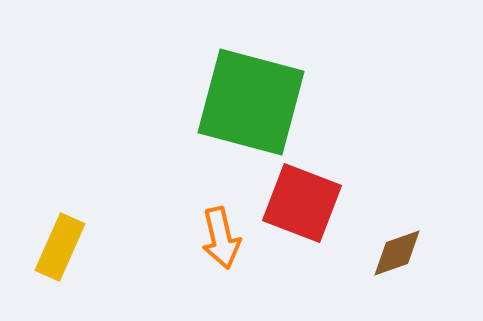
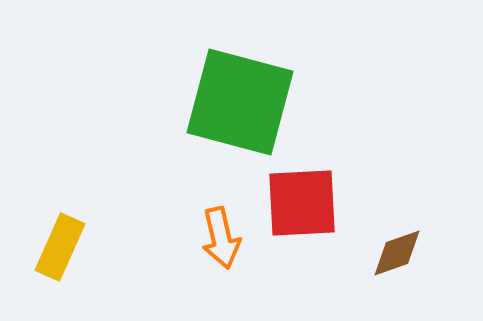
green square: moved 11 px left
red square: rotated 24 degrees counterclockwise
